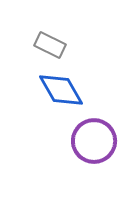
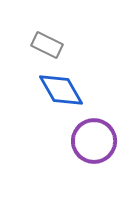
gray rectangle: moved 3 px left
